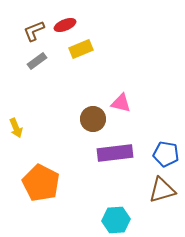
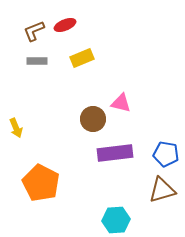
yellow rectangle: moved 1 px right, 9 px down
gray rectangle: rotated 36 degrees clockwise
